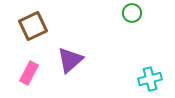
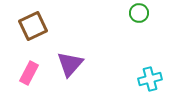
green circle: moved 7 px right
purple triangle: moved 4 px down; rotated 8 degrees counterclockwise
